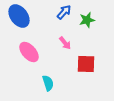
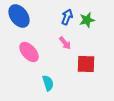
blue arrow: moved 3 px right, 5 px down; rotated 21 degrees counterclockwise
